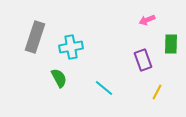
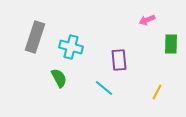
cyan cross: rotated 25 degrees clockwise
purple rectangle: moved 24 px left; rotated 15 degrees clockwise
